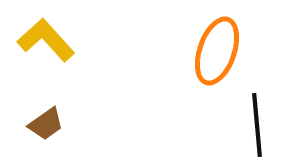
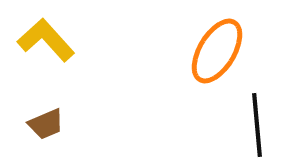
orange ellipse: rotated 12 degrees clockwise
brown trapezoid: rotated 12 degrees clockwise
